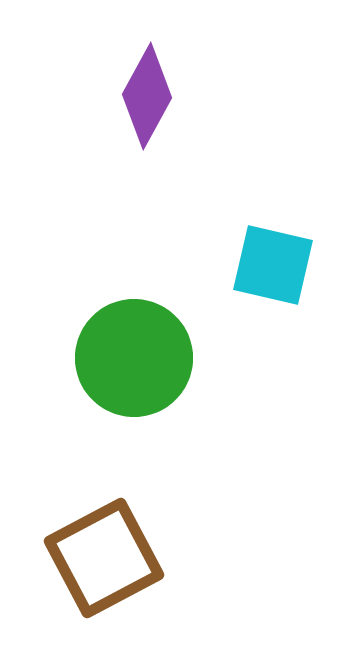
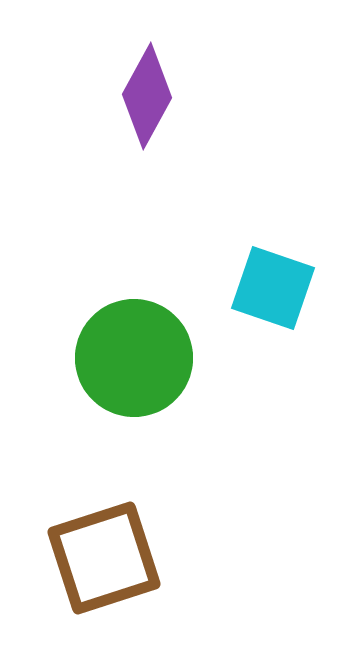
cyan square: moved 23 px down; rotated 6 degrees clockwise
brown square: rotated 10 degrees clockwise
